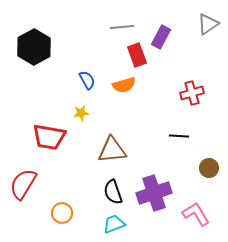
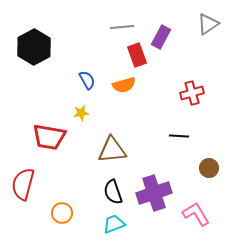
red semicircle: rotated 16 degrees counterclockwise
